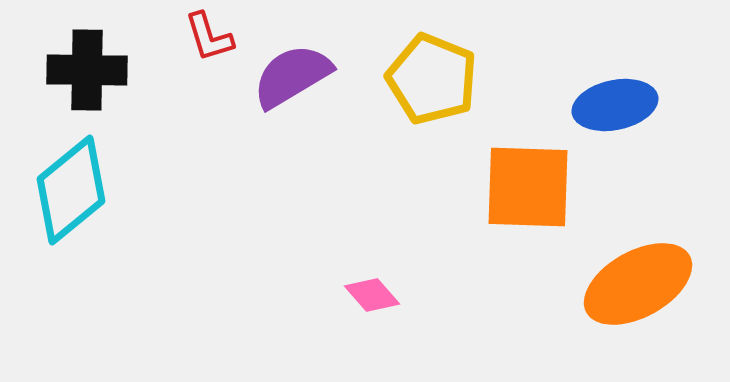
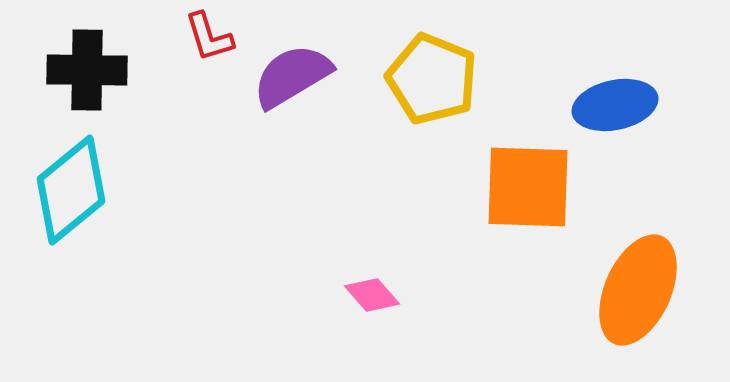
orange ellipse: moved 6 px down; rotated 37 degrees counterclockwise
